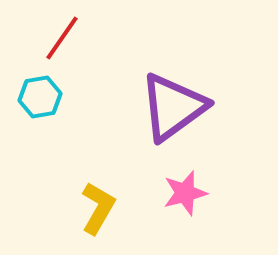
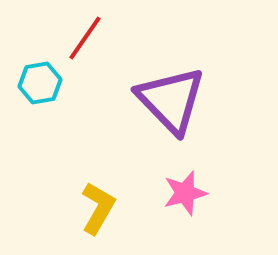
red line: moved 23 px right
cyan hexagon: moved 14 px up
purple triangle: moved 2 px left, 7 px up; rotated 38 degrees counterclockwise
